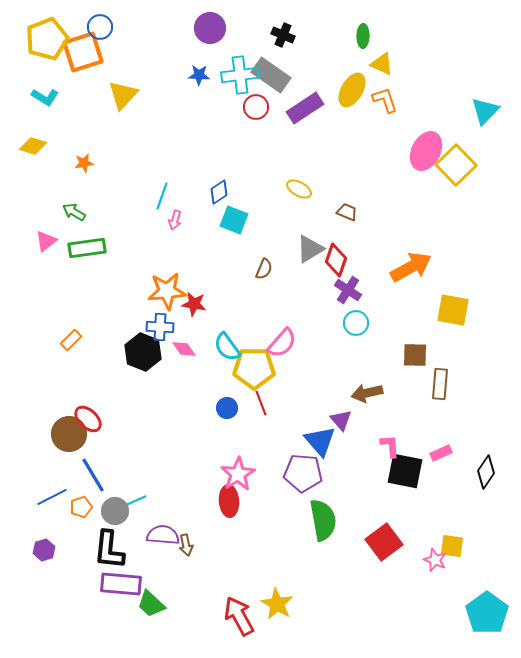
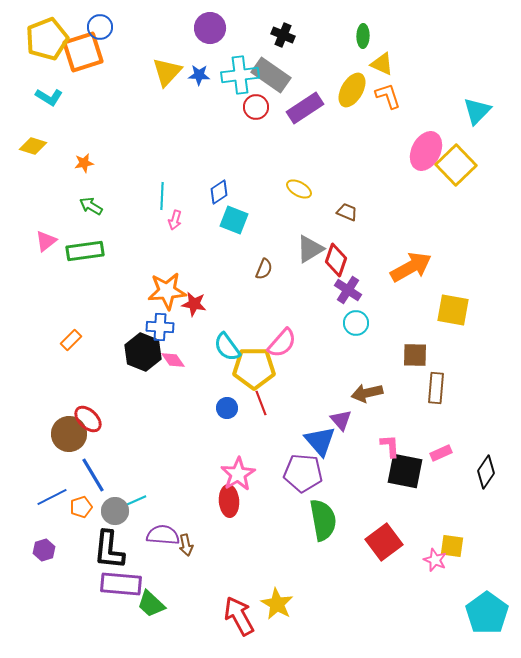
yellow triangle at (123, 95): moved 44 px right, 23 px up
cyan L-shape at (45, 97): moved 4 px right
orange L-shape at (385, 100): moved 3 px right, 4 px up
cyan triangle at (485, 111): moved 8 px left
cyan line at (162, 196): rotated 16 degrees counterclockwise
green arrow at (74, 212): moved 17 px right, 6 px up
green rectangle at (87, 248): moved 2 px left, 3 px down
pink diamond at (184, 349): moved 11 px left, 11 px down
brown rectangle at (440, 384): moved 4 px left, 4 px down
